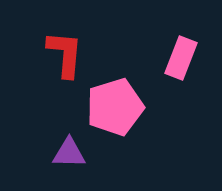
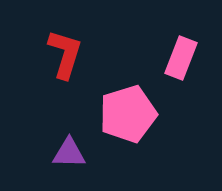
red L-shape: rotated 12 degrees clockwise
pink pentagon: moved 13 px right, 7 px down
